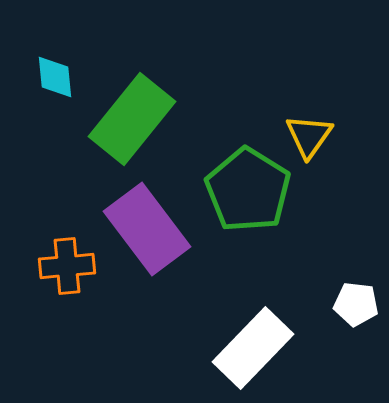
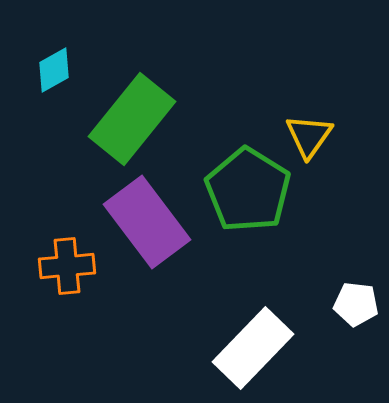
cyan diamond: moved 1 px left, 7 px up; rotated 66 degrees clockwise
purple rectangle: moved 7 px up
